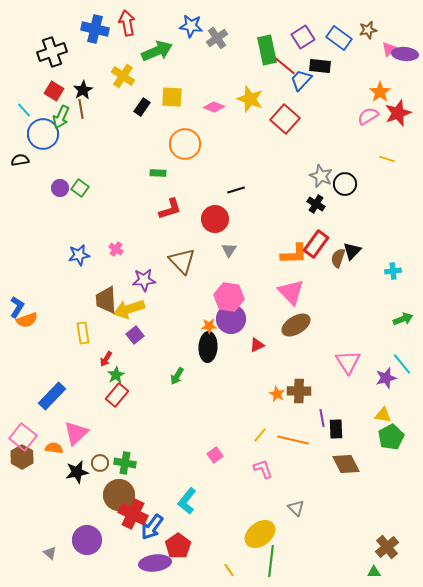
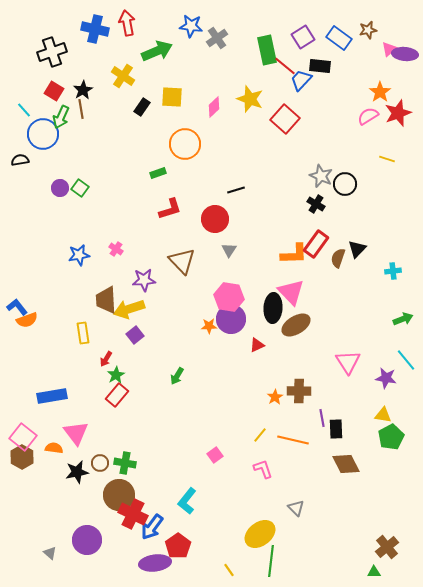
pink diamond at (214, 107): rotated 65 degrees counterclockwise
green rectangle at (158, 173): rotated 21 degrees counterclockwise
black triangle at (352, 251): moved 5 px right, 2 px up
blue L-shape at (17, 307): rotated 70 degrees counterclockwise
black ellipse at (208, 347): moved 65 px right, 39 px up
cyan line at (402, 364): moved 4 px right, 4 px up
purple star at (386, 378): rotated 25 degrees clockwise
orange star at (277, 394): moved 2 px left, 3 px down; rotated 14 degrees clockwise
blue rectangle at (52, 396): rotated 36 degrees clockwise
pink triangle at (76, 433): rotated 24 degrees counterclockwise
